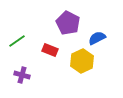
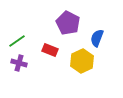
blue semicircle: rotated 42 degrees counterclockwise
purple cross: moved 3 px left, 12 px up
